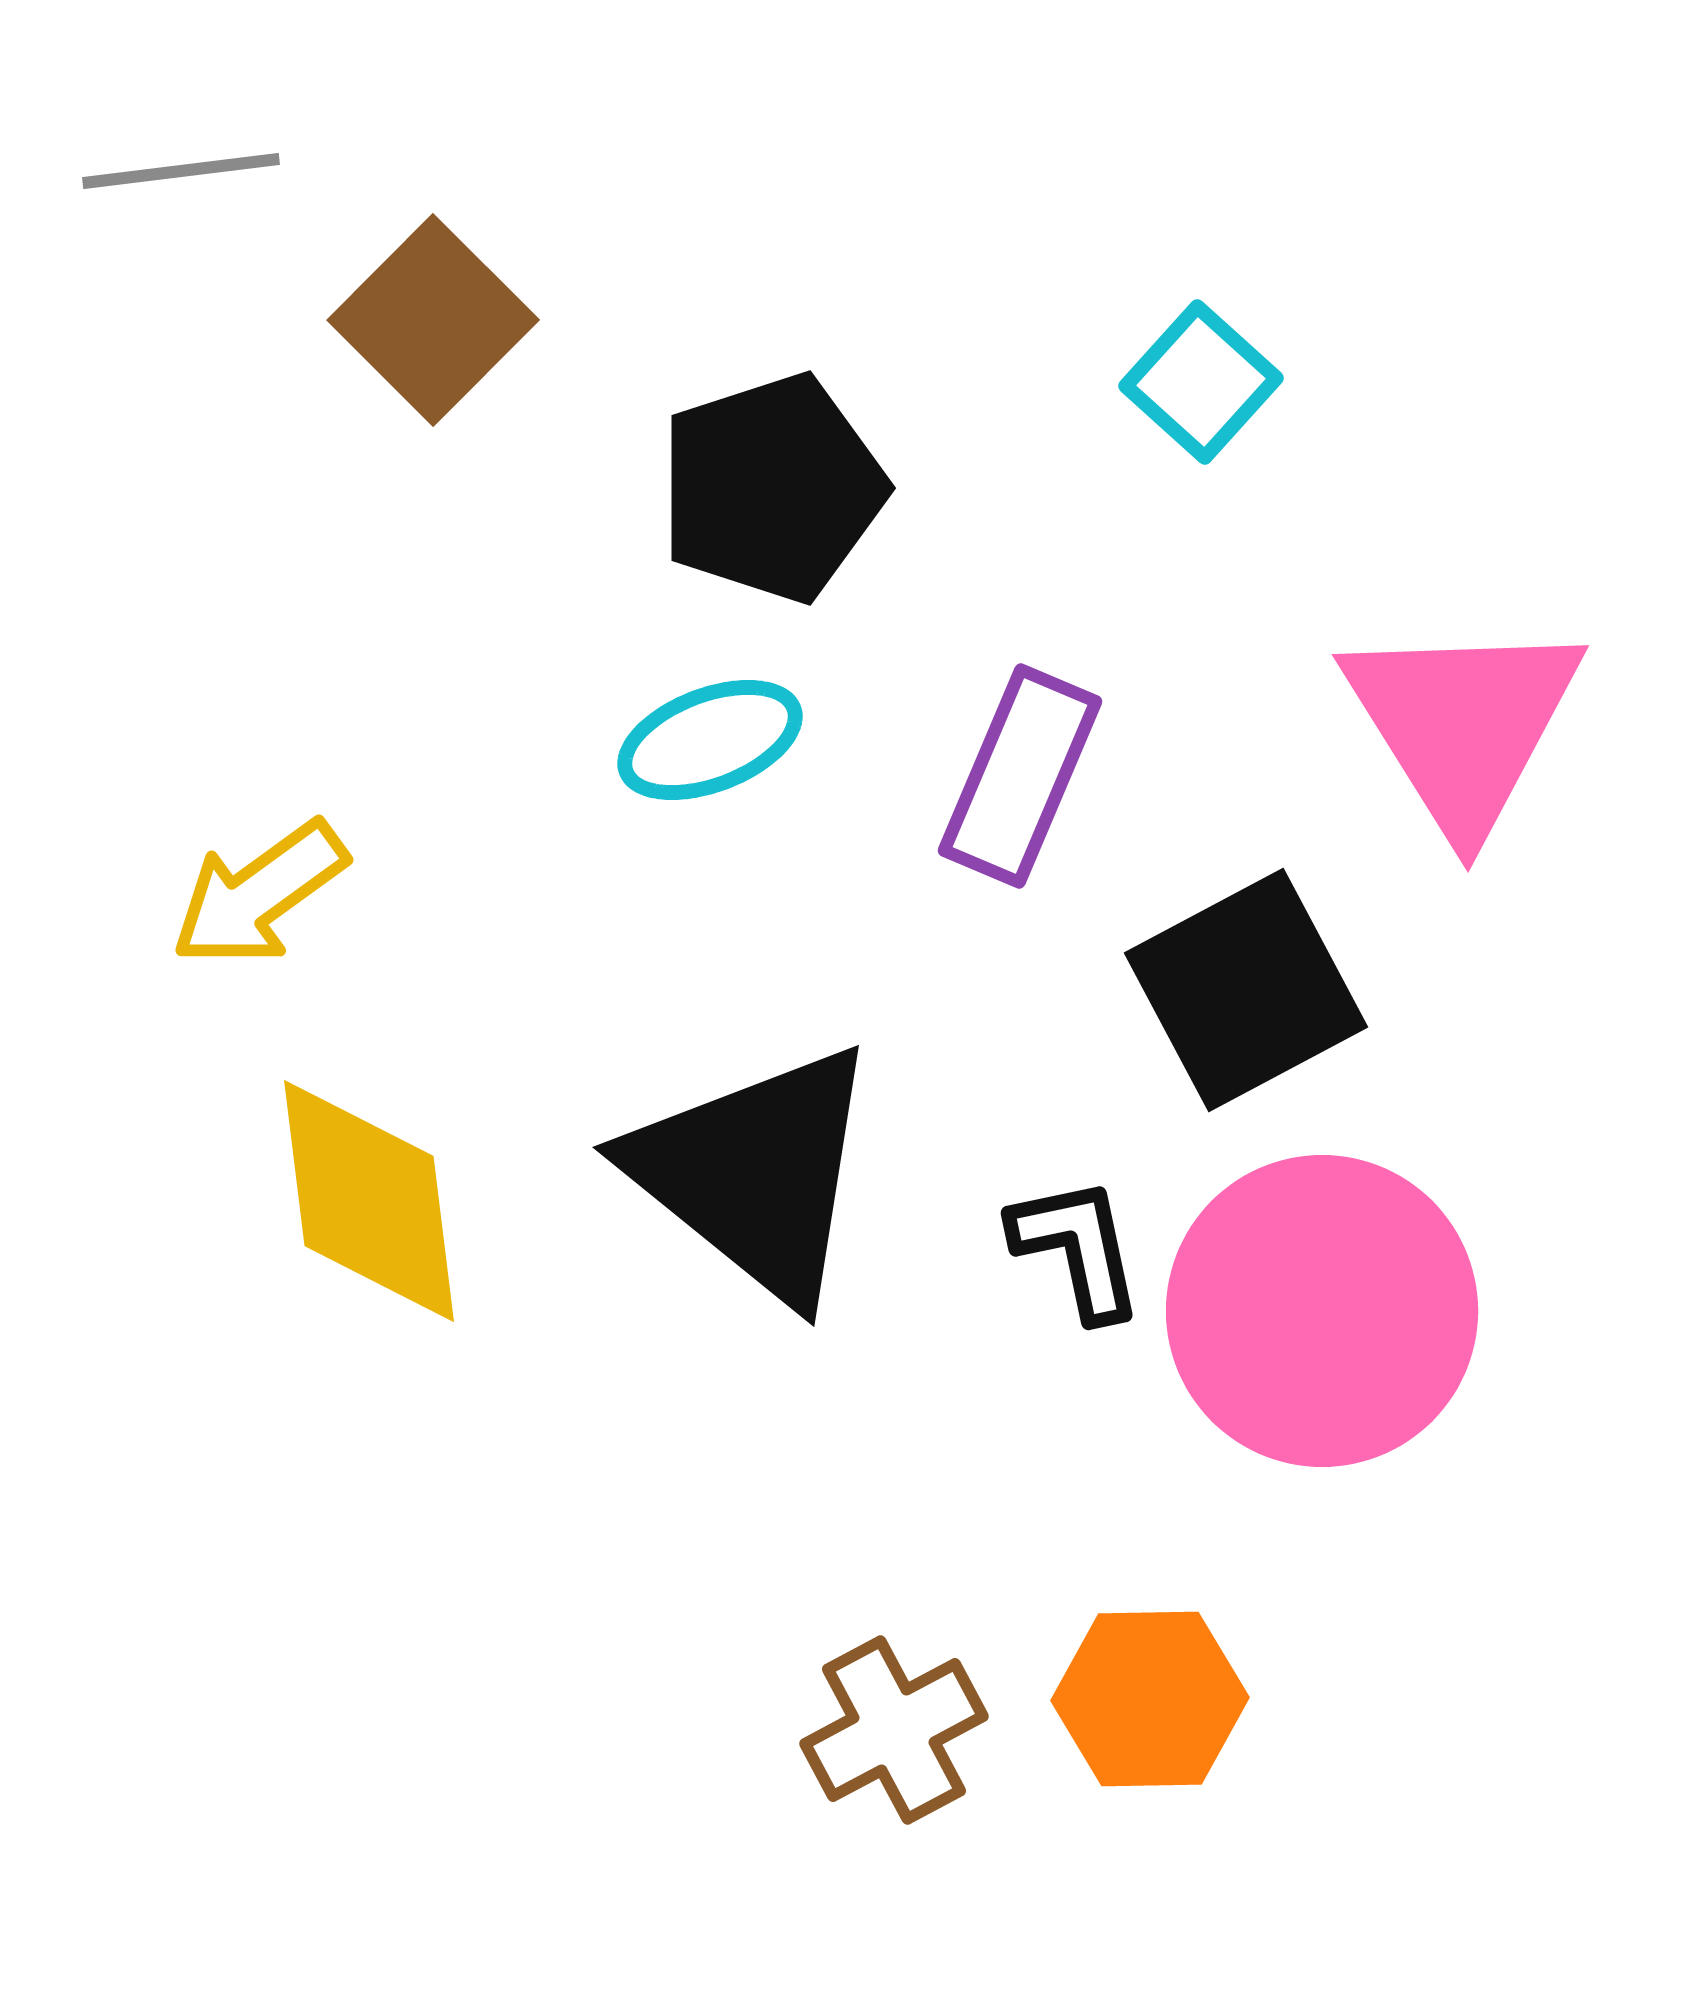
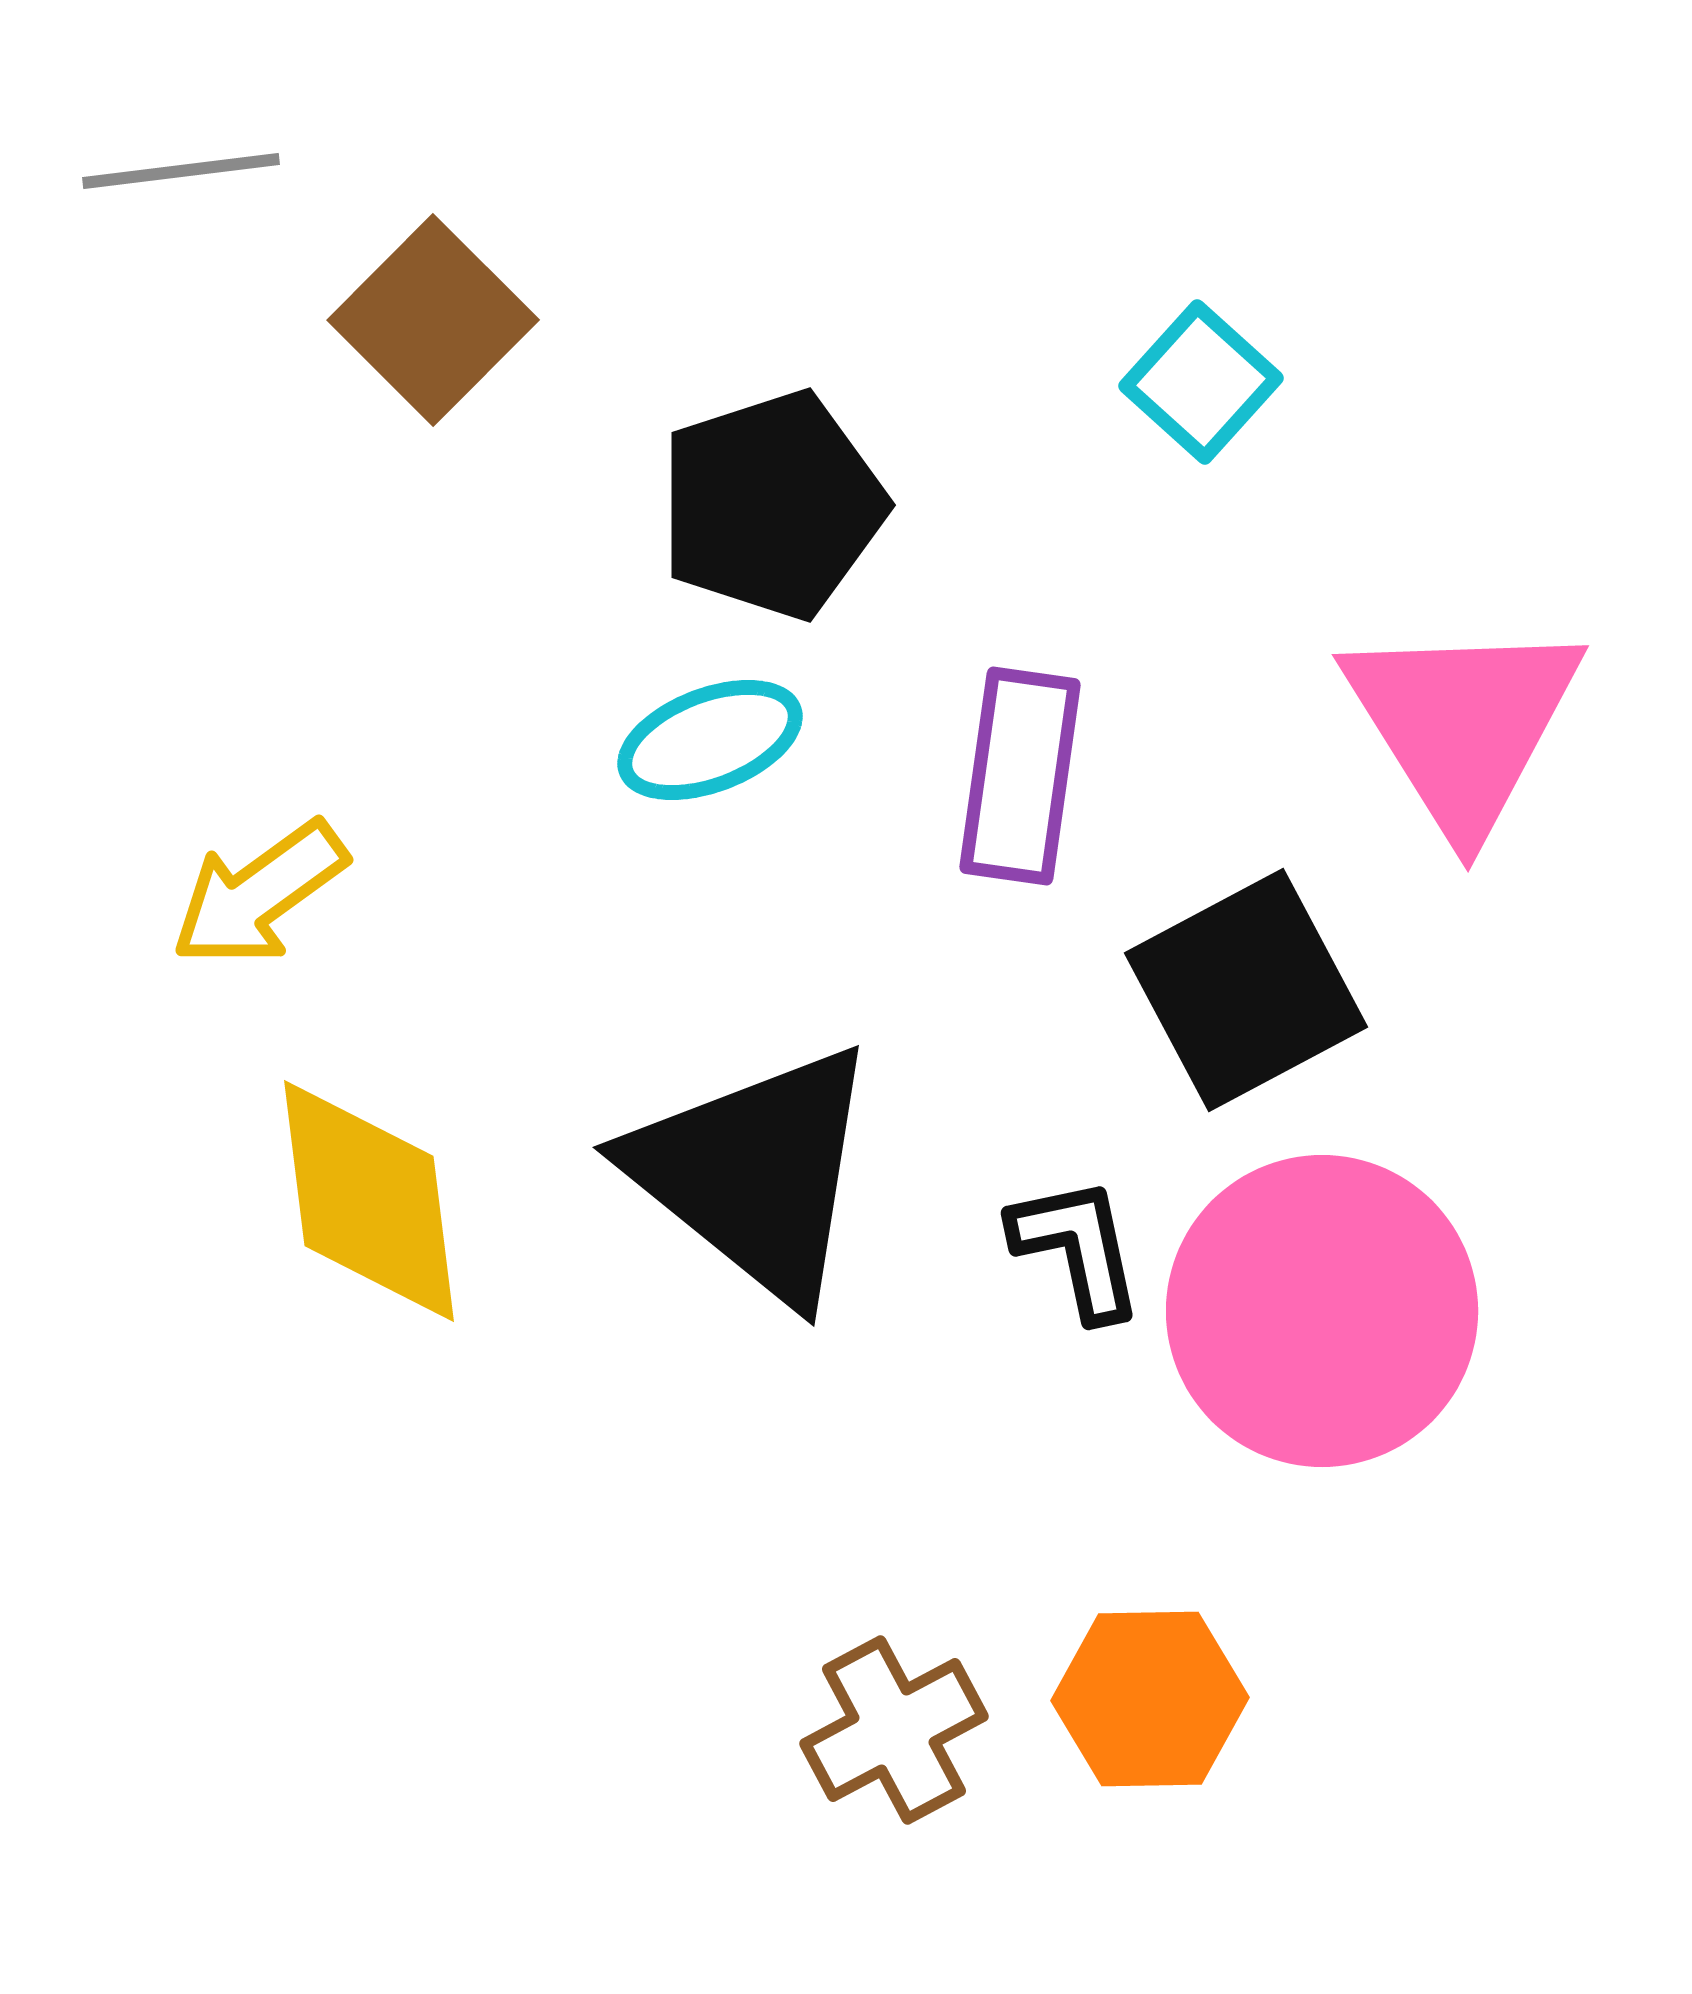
black pentagon: moved 17 px down
purple rectangle: rotated 15 degrees counterclockwise
